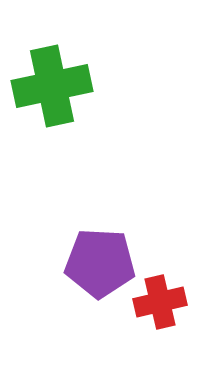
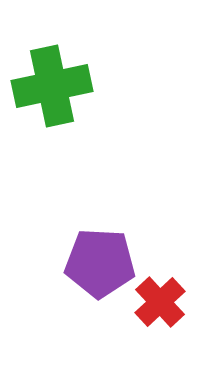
red cross: rotated 30 degrees counterclockwise
